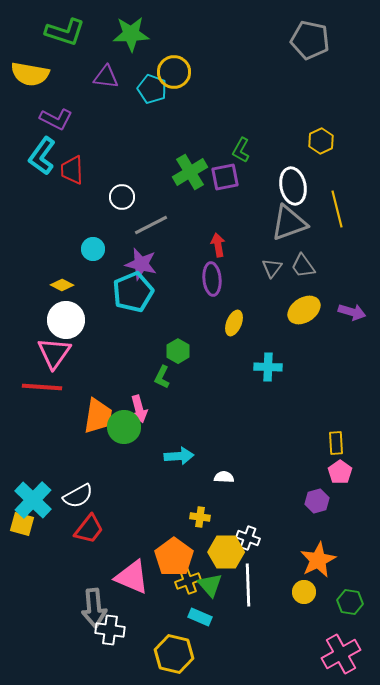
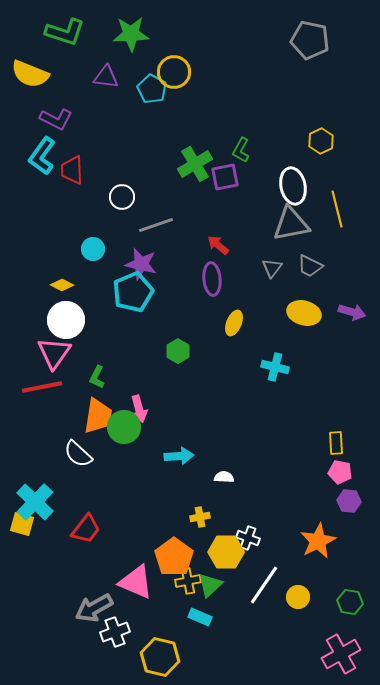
yellow semicircle at (30, 74): rotated 12 degrees clockwise
cyan pentagon at (152, 89): rotated 8 degrees clockwise
green cross at (190, 172): moved 5 px right, 8 px up
gray triangle at (289, 223): moved 2 px right, 1 px down; rotated 9 degrees clockwise
gray line at (151, 225): moved 5 px right; rotated 8 degrees clockwise
red arrow at (218, 245): rotated 40 degrees counterclockwise
gray trapezoid at (303, 266): moved 7 px right; rotated 28 degrees counterclockwise
yellow ellipse at (304, 310): moved 3 px down; rotated 48 degrees clockwise
cyan cross at (268, 367): moved 7 px right; rotated 12 degrees clockwise
green L-shape at (162, 377): moved 65 px left
red line at (42, 387): rotated 15 degrees counterclockwise
pink pentagon at (340, 472): rotated 25 degrees counterclockwise
white semicircle at (78, 496): moved 42 px up; rotated 72 degrees clockwise
cyan cross at (33, 500): moved 2 px right, 2 px down
purple hexagon at (317, 501): moved 32 px right; rotated 20 degrees clockwise
yellow cross at (200, 517): rotated 18 degrees counterclockwise
red trapezoid at (89, 529): moved 3 px left
orange star at (318, 560): moved 19 px up
pink triangle at (132, 577): moved 4 px right, 5 px down
yellow cross at (188, 581): rotated 10 degrees clockwise
green triangle at (210, 585): rotated 28 degrees clockwise
white line at (248, 585): moved 16 px right; rotated 36 degrees clockwise
yellow circle at (304, 592): moved 6 px left, 5 px down
gray arrow at (94, 608): rotated 66 degrees clockwise
white cross at (110, 630): moved 5 px right, 2 px down; rotated 28 degrees counterclockwise
yellow hexagon at (174, 654): moved 14 px left, 3 px down
